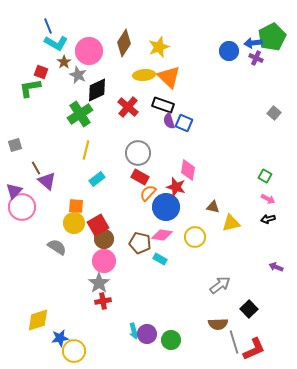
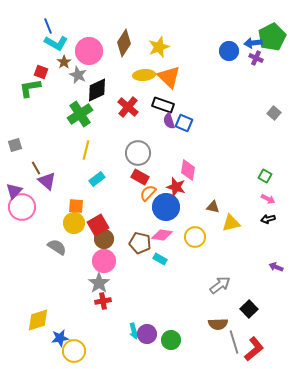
red L-shape at (254, 349): rotated 15 degrees counterclockwise
